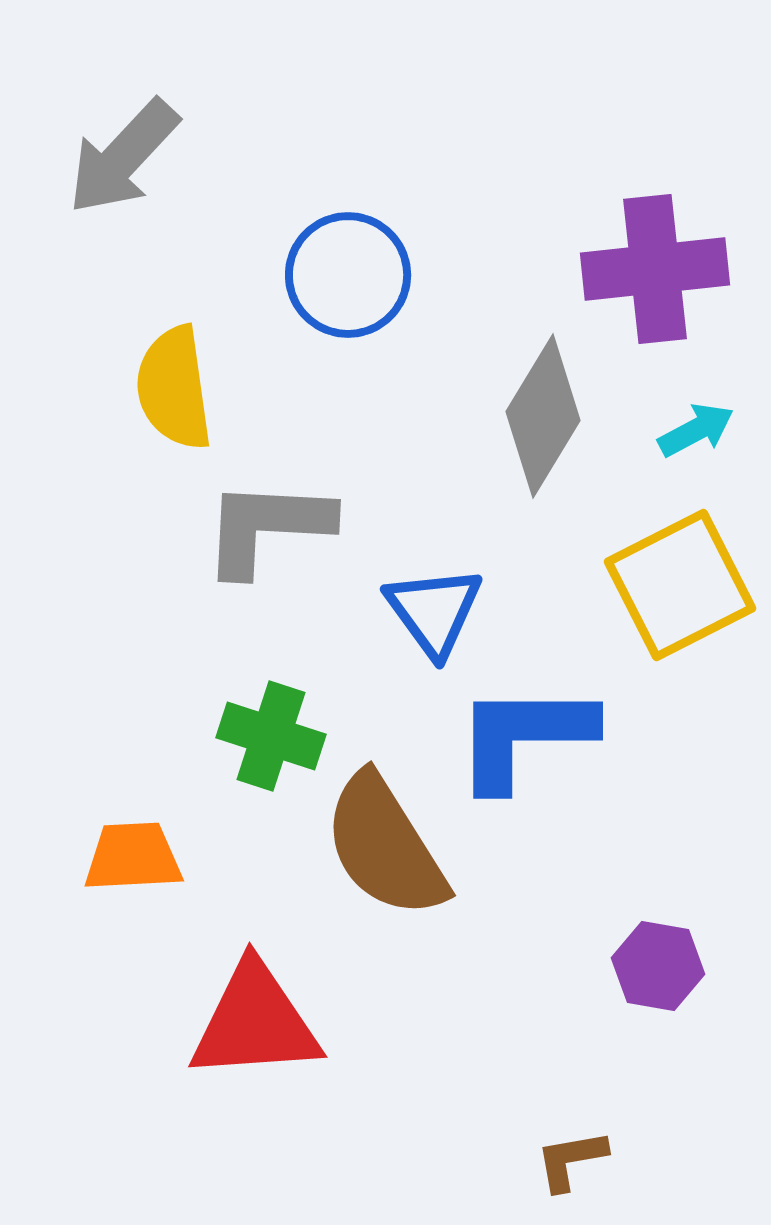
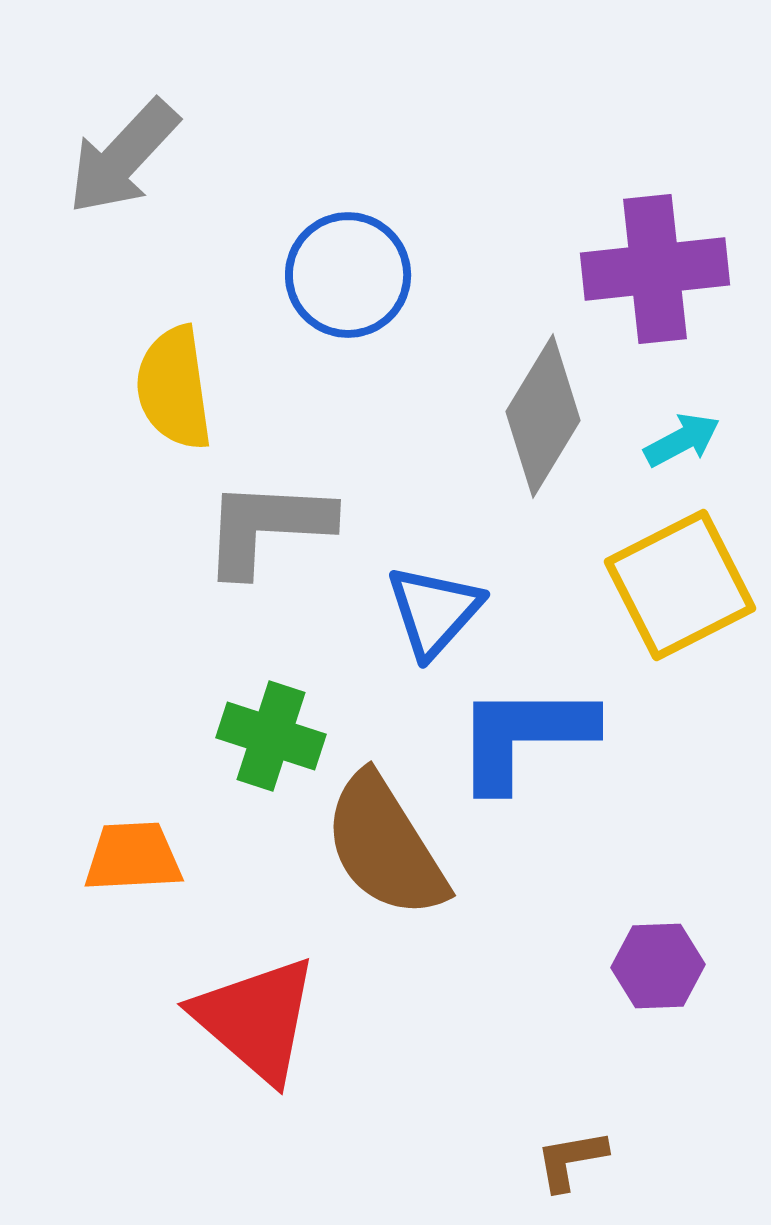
cyan arrow: moved 14 px left, 10 px down
blue triangle: rotated 18 degrees clockwise
purple hexagon: rotated 12 degrees counterclockwise
red triangle: moved 1 px right, 3 px up; rotated 45 degrees clockwise
